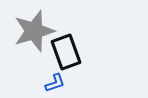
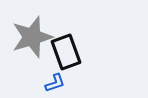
gray star: moved 2 px left, 6 px down
